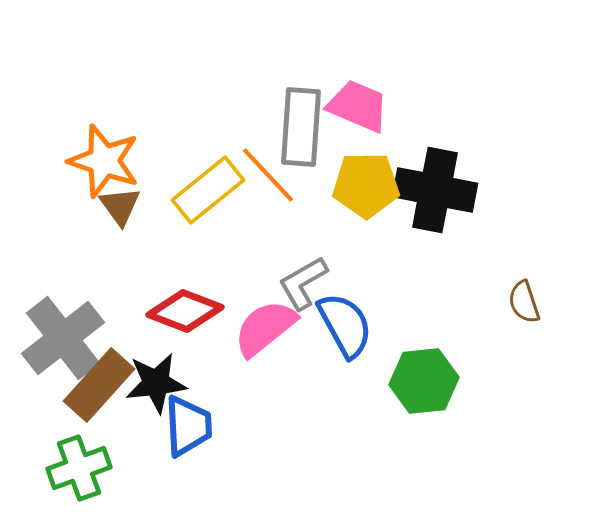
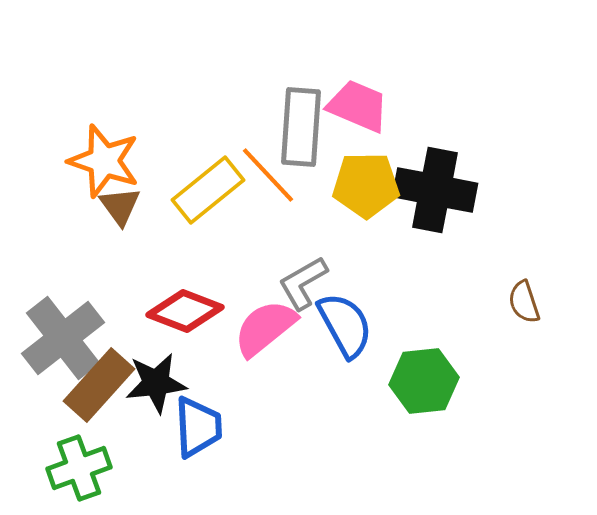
blue trapezoid: moved 10 px right, 1 px down
